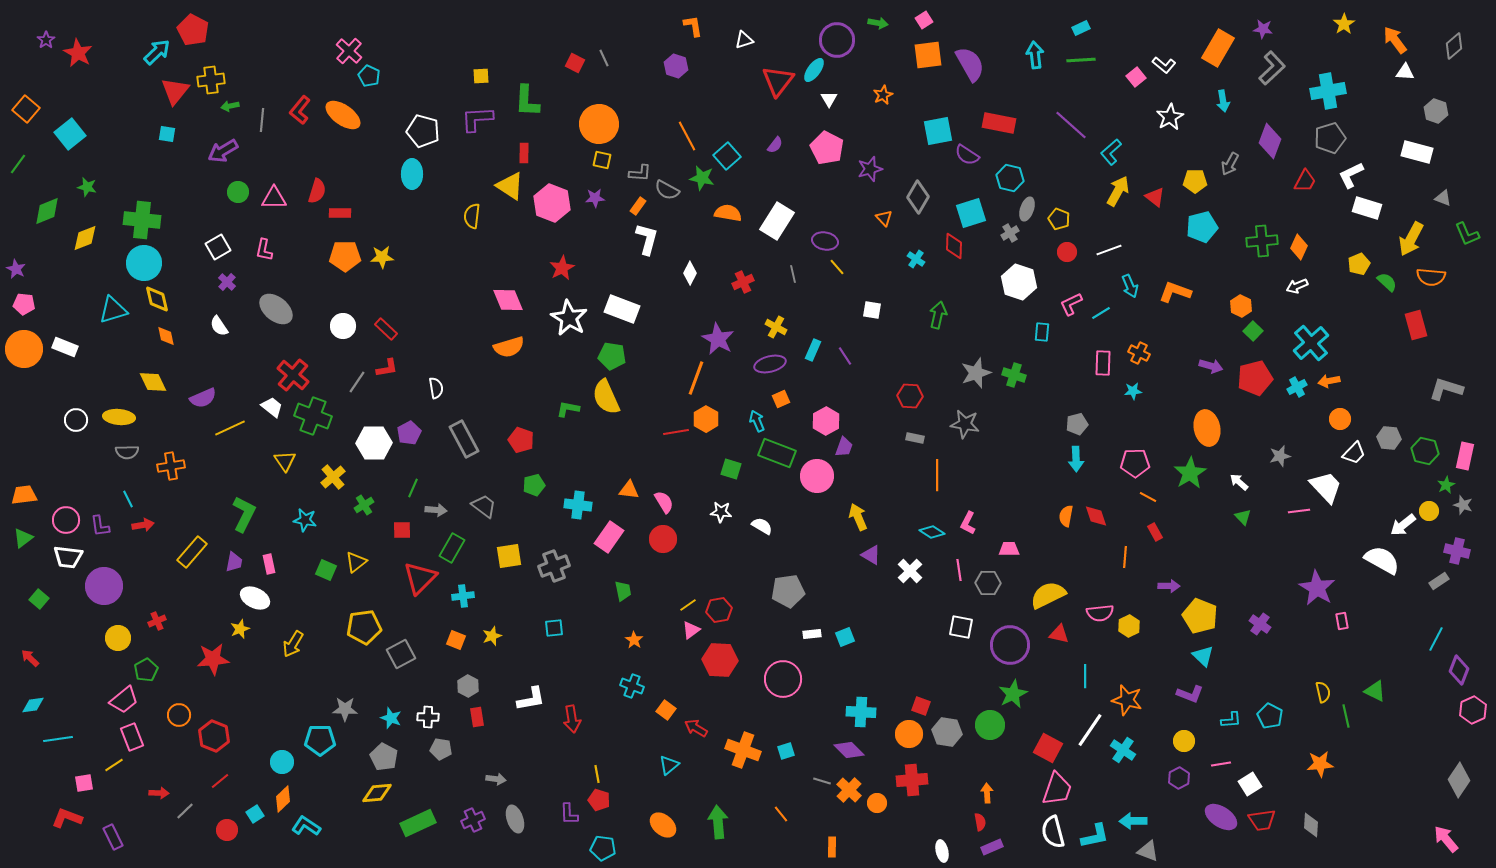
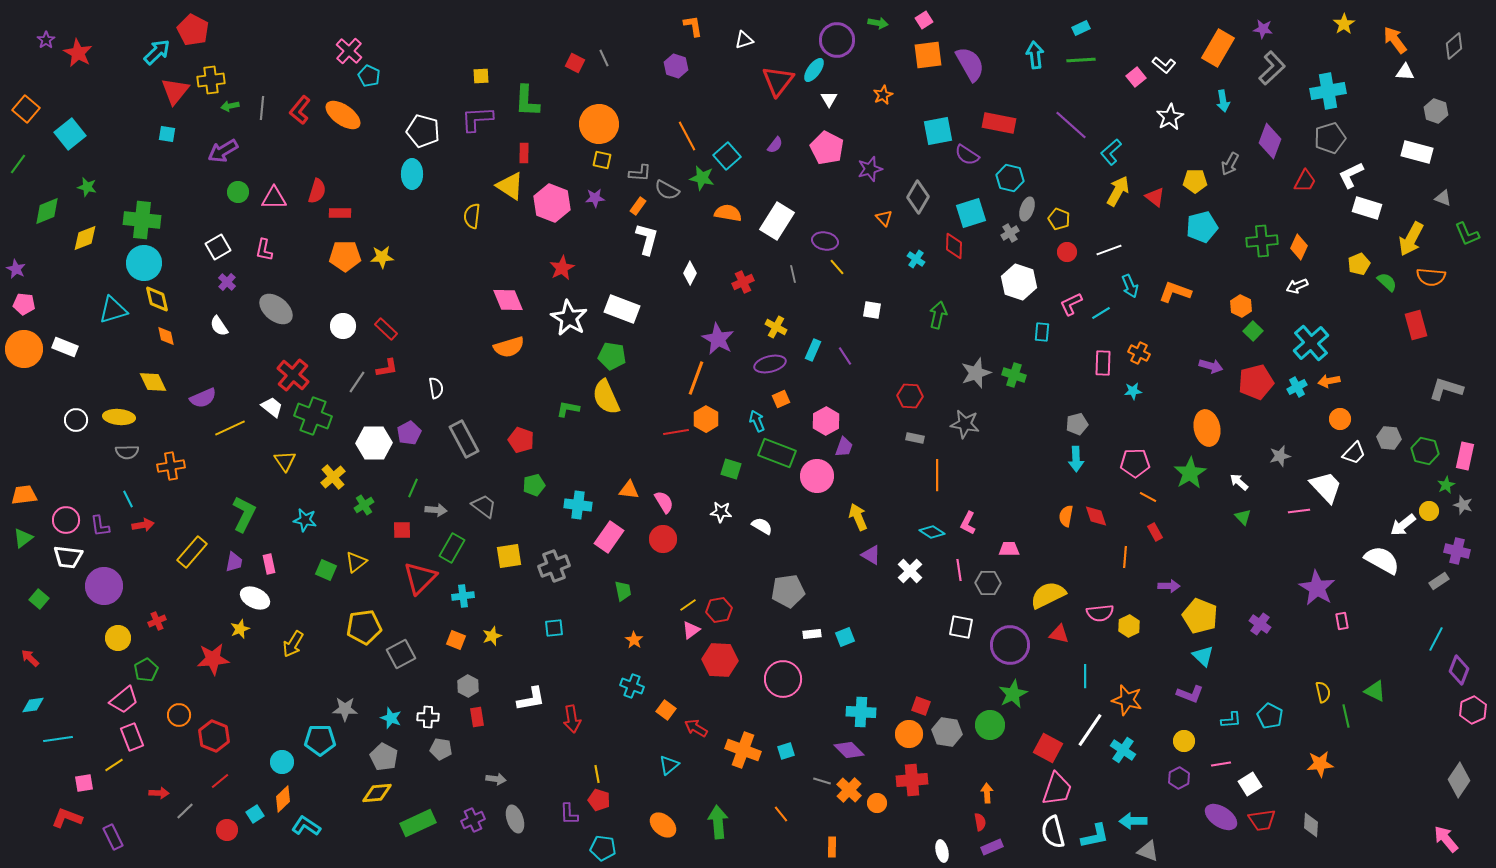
gray line at (262, 120): moved 12 px up
red pentagon at (1255, 378): moved 1 px right, 4 px down
